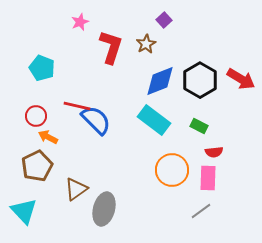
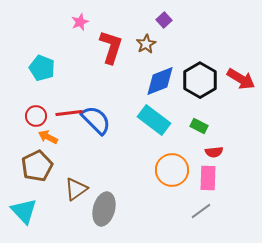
red line: moved 8 px left, 7 px down; rotated 20 degrees counterclockwise
